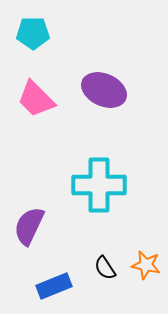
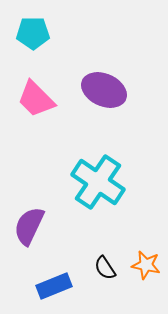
cyan cross: moved 1 px left, 3 px up; rotated 34 degrees clockwise
